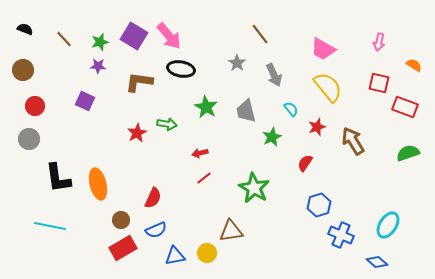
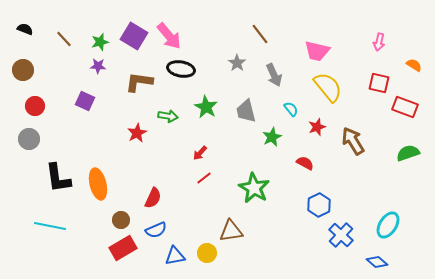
pink trapezoid at (323, 49): moved 6 px left, 2 px down; rotated 16 degrees counterclockwise
green arrow at (167, 124): moved 1 px right, 8 px up
red arrow at (200, 153): rotated 35 degrees counterclockwise
red semicircle at (305, 163): rotated 84 degrees clockwise
blue hexagon at (319, 205): rotated 10 degrees counterclockwise
blue cross at (341, 235): rotated 20 degrees clockwise
